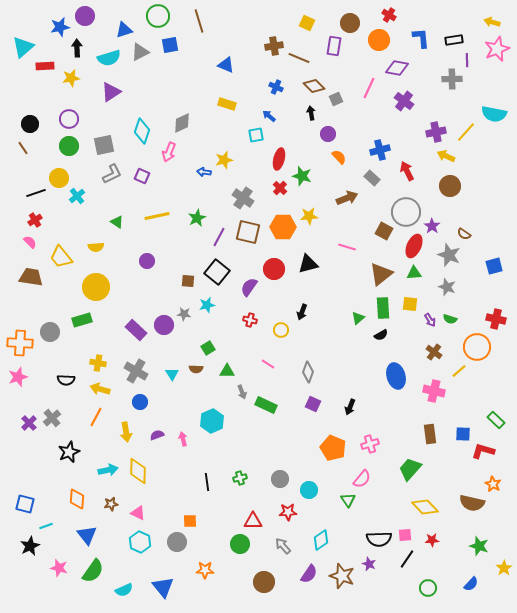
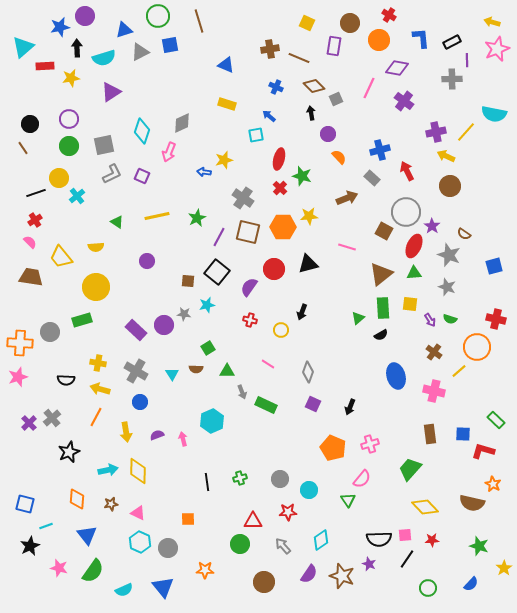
black rectangle at (454, 40): moved 2 px left, 2 px down; rotated 18 degrees counterclockwise
brown cross at (274, 46): moved 4 px left, 3 px down
cyan semicircle at (109, 58): moved 5 px left
orange square at (190, 521): moved 2 px left, 2 px up
gray circle at (177, 542): moved 9 px left, 6 px down
